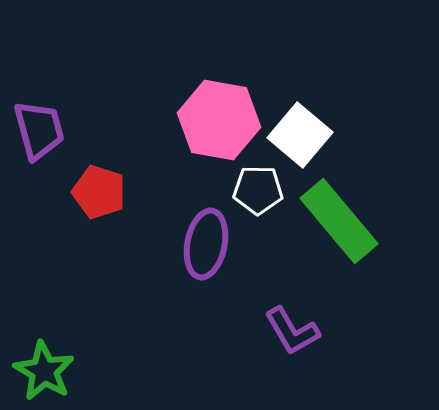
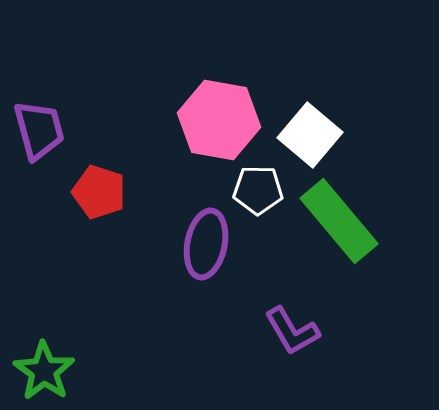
white square: moved 10 px right
green star: rotated 4 degrees clockwise
